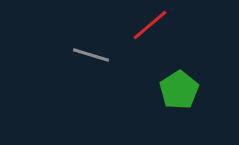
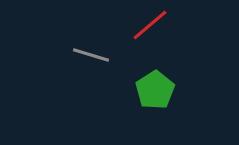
green pentagon: moved 24 px left
